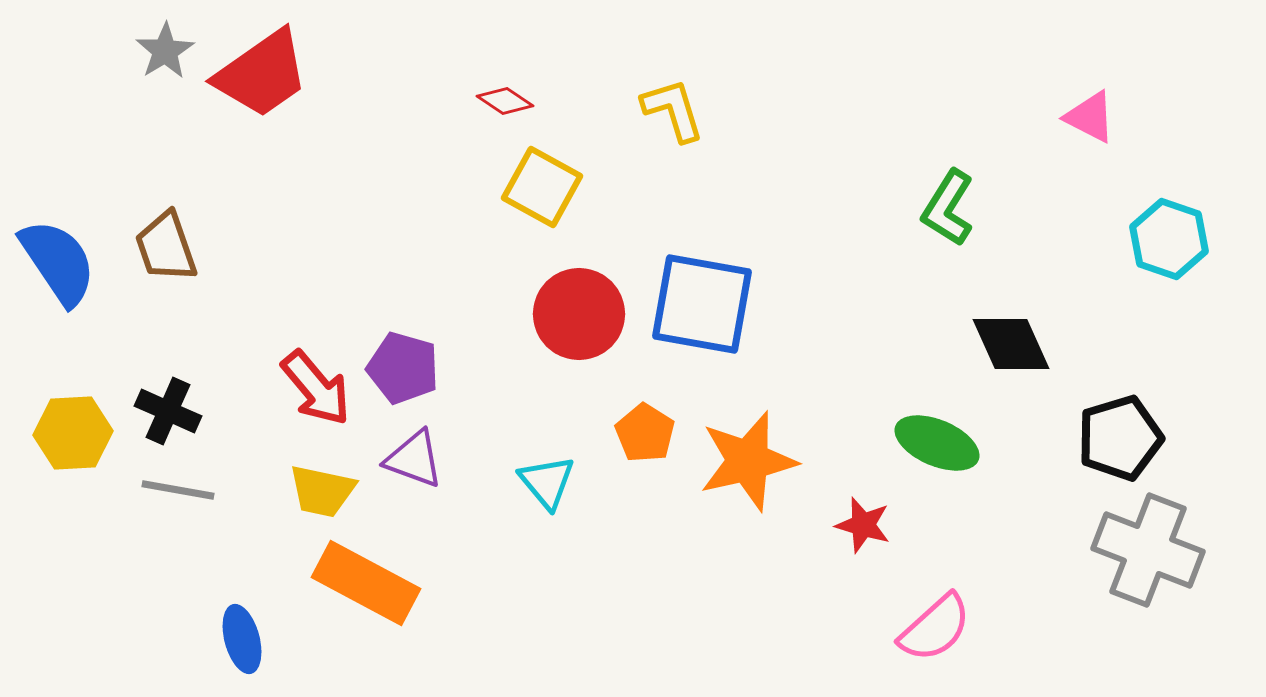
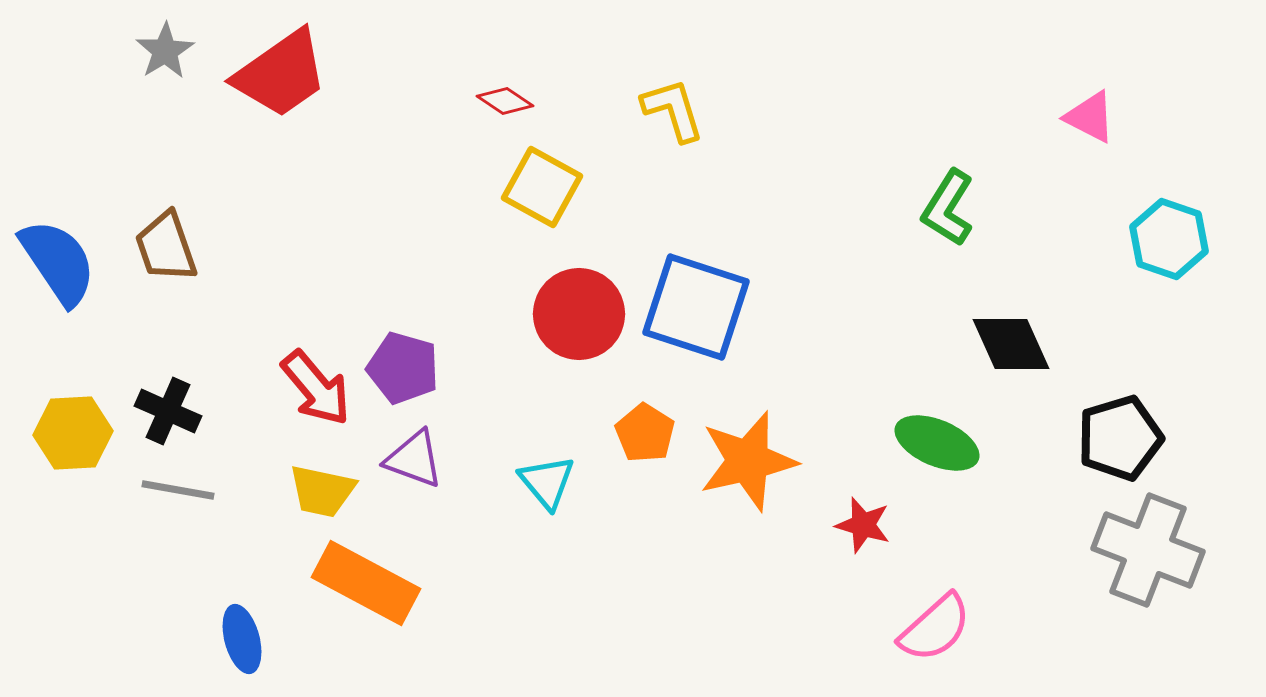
red trapezoid: moved 19 px right
blue square: moved 6 px left, 3 px down; rotated 8 degrees clockwise
